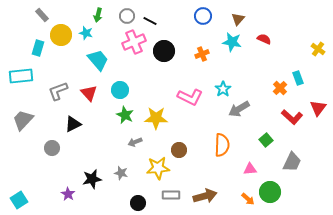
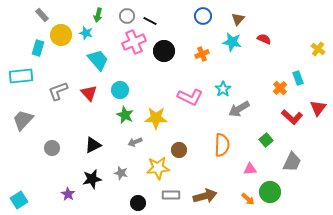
black triangle at (73, 124): moved 20 px right, 21 px down
